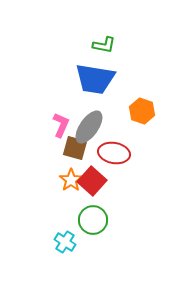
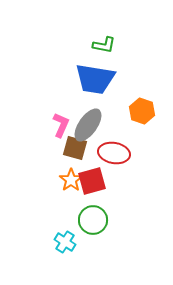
gray ellipse: moved 1 px left, 2 px up
red square: rotated 32 degrees clockwise
